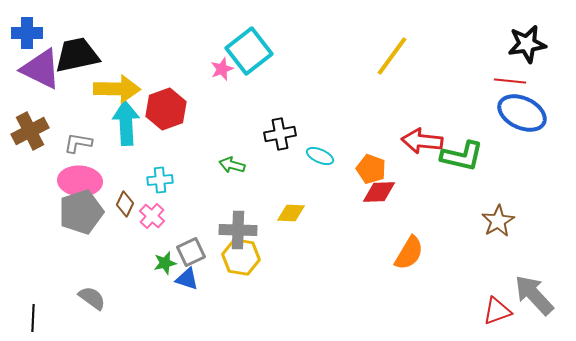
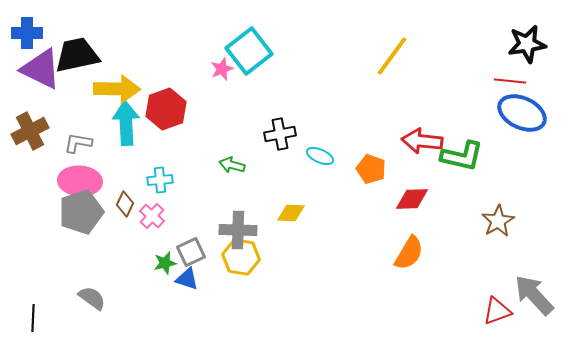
red diamond: moved 33 px right, 7 px down
